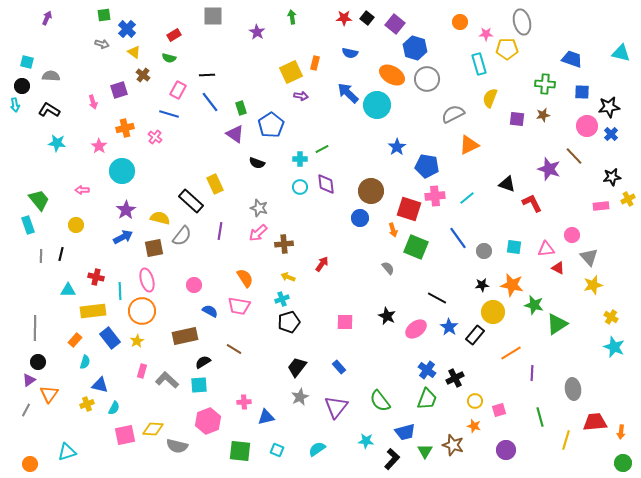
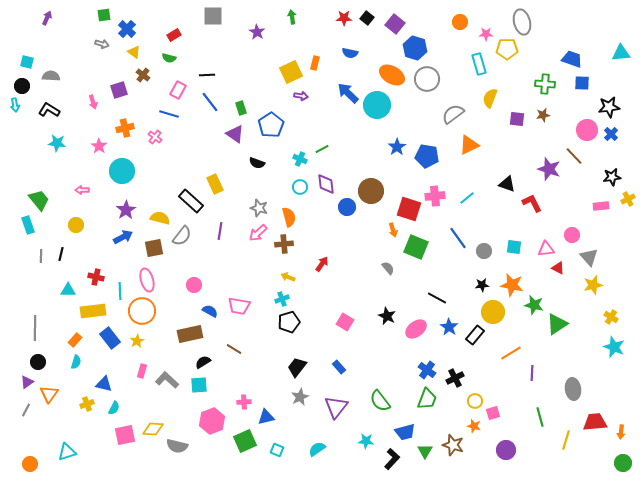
cyan triangle at (621, 53): rotated 18 degrees counterclockwise
blue square at (582, 92): moved 9 px up
gray semicircle at (453, 114): rotated 10 degrees counterclockwise
pink circle at (587, 126): moved 4 px down
cyan cross at (300, 159): rotated 24 degrees clockwise
blue pentagon at (427, 166): moved 10 px up
blue circle at (360, 218): moved 13 px left, 11 px up
orange semicircle at (245, 278): moved 44 px right, 61 px up; rotated 18 degrees clockwise
pink square at (345, 322): rotated 30 degrees clockwise
brown rectangle at (185, 336): moved 5 px right, 2 px up
cyan semicircle at (85, 362): moved 9 px left
purple triangle at (29, 380): moved 2 px left, 2 px down
blue triangle at (100, 385): moved 4 px right, 1 px up
pink square at (499, 410): moved 6 px left, 3 px down
pink hexagon at (208, 421): moved 4 px right
green square at (240, 451): moved 5 px right, 10 px up; rotated 30 degrees counterclockwise
